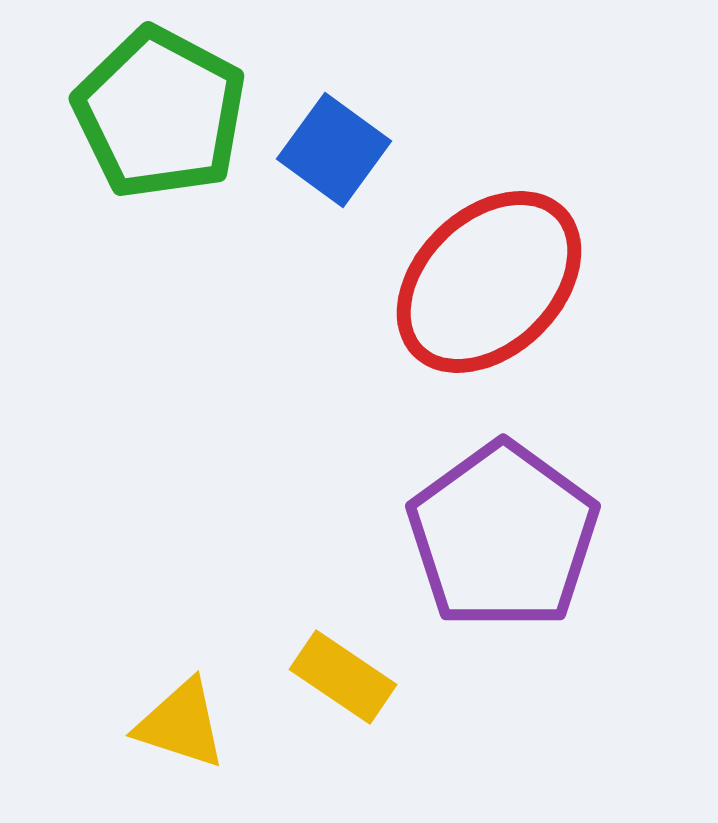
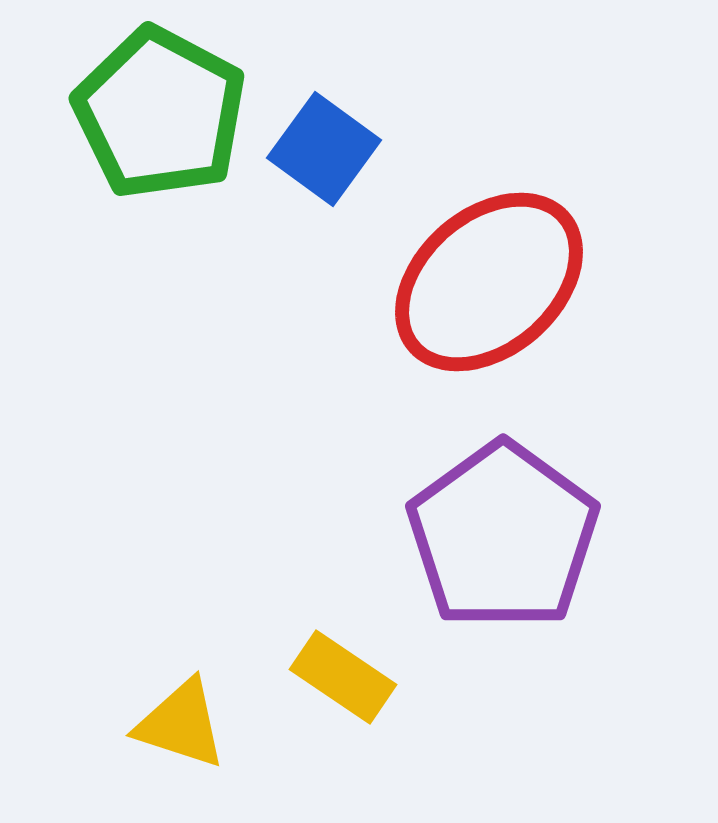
blue square: moved 10 px left, 1 px up
red ellipse: rotated 3 degrees clockwise
